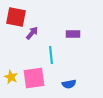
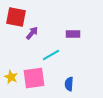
cyan line: rotated 66 degrees clockwise
blue semicircle: rotated 104 degrees clockwise
